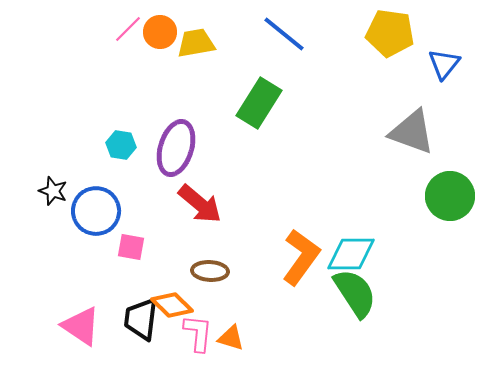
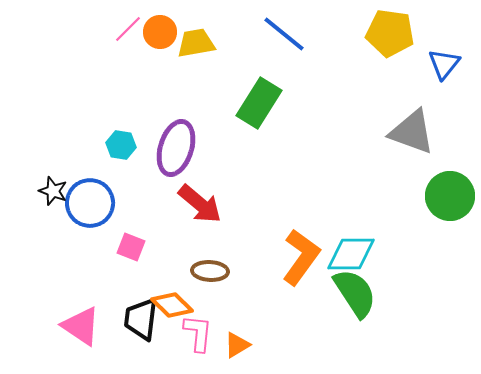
blue circle: moved 6 px left, 8 px up
pink square: rotated 12 degrees clockwise
orange triangle: moved 6 px right, 7 px down; rotated 48 degrees counterclockwise
